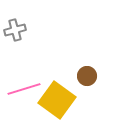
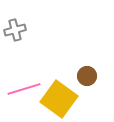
yellow square: moved 2 px right, 1 px up
